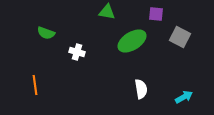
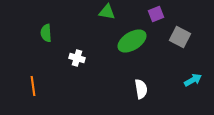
purple square: rotated 28 degrees counterclockwise
green semicircle: rotated 66 degrees clockwise
white cross: moved 6 px down
orange line: moved 2 px left, 1 px down
cyan arrow: moved 9 px right, 17 px up
